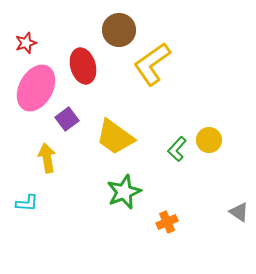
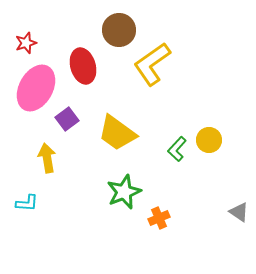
yellow trapezoid: moved 2 px right, 4 px up
orange cross: moved 8 px left, 4 px up
